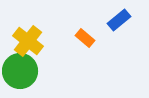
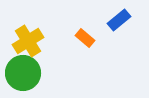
yellow cross: rotated 20 degrees clockwise
green circle: moved 3 px right, 2 px down
